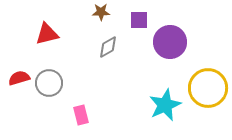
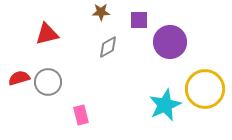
gray circle: moved 1 px left, 1 px up
yellow circle: moved 3 px left, 1 px down
